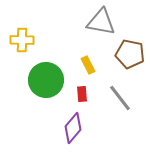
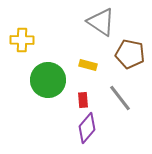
gray triangle: rotated 24 degrees clockwise
yellow rectangle: rotated 48 degrees counterclockwise
green circle: moved 2 px right
red rectangle: moved 1 px right, 6 px down
purple diamond: moved 14 px right
